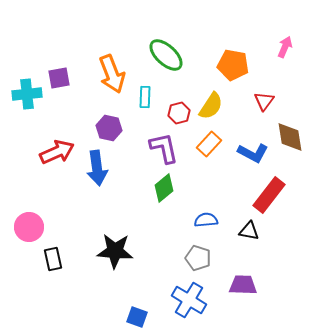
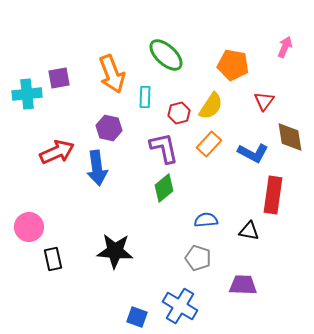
red rectangle: moved 4 px right; rotated 30 degrees counterclockwise
blue cross: moved 9 px left, 6 px down
